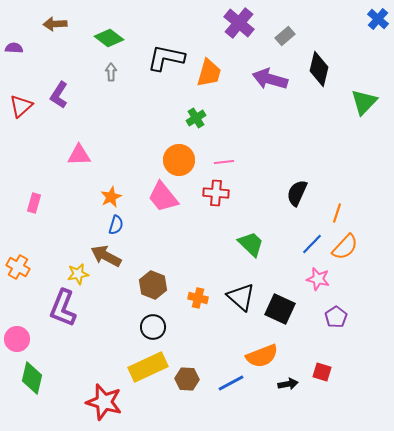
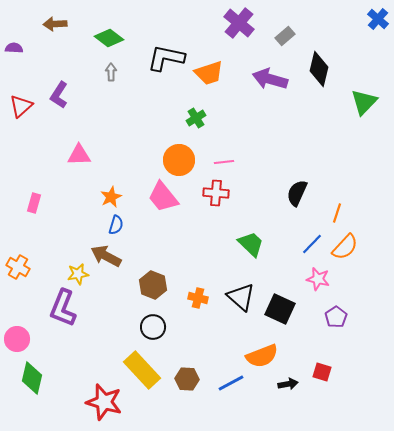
orange trapezoid at (209, 73): rotated 56 degrees clockwise
yellow rectangle at (148, 367): moved 6 px left, 3 px down; rotated 72 degrees clockwise
